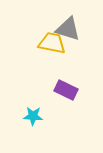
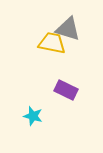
cyan star: rotated 12 degrees clockwise
